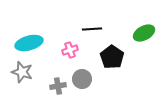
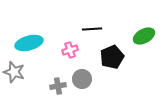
green ellipse: moved 3 px down
black pentagon: rotated 15 degrees clockwise
gray star: moved 8 px left
